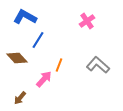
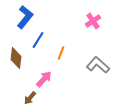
blue L-shape: rotated 100 degrees clockwise
pink cross: moved 6 px right
brown diamond: moved 1 px left; rotated 50 degrees clockwise
orange line: moved 2 px right, 12 px up
brown arrow: moved 10 px right
